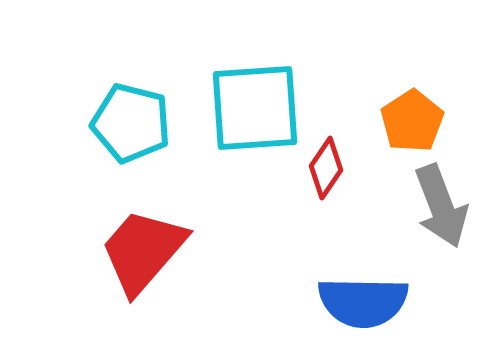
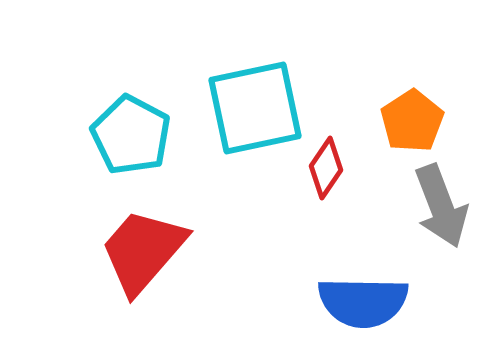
cyan square: rotated 8 degrees counterclockwise
cyan pentagon: moved 12 px down; rotated 14 degrees clockwise
